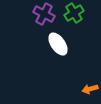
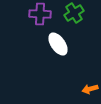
purple cross: moved 4 px left; rotated 25 degrees counterclockwise
